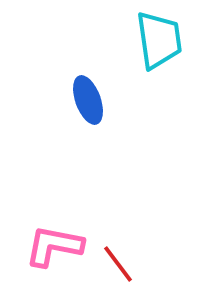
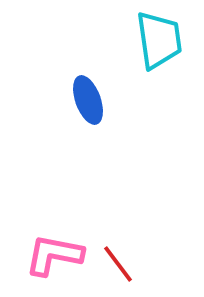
pink L-shape: moved 9 px down
